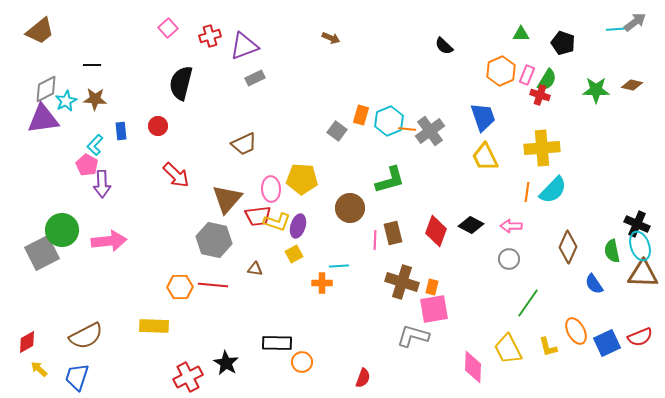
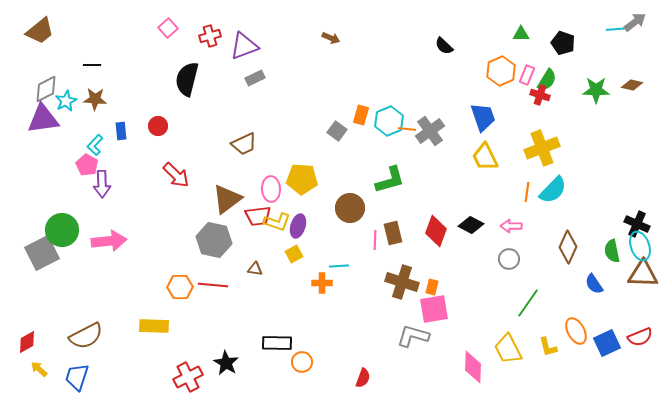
black semicircle at (181, 83): moved 6 px right, 4 px up
yellow cross at (542, 148): rotated 16 degrees counterclockwise
brown triangle at (227, 199): rotated 12 degrees clockwise
